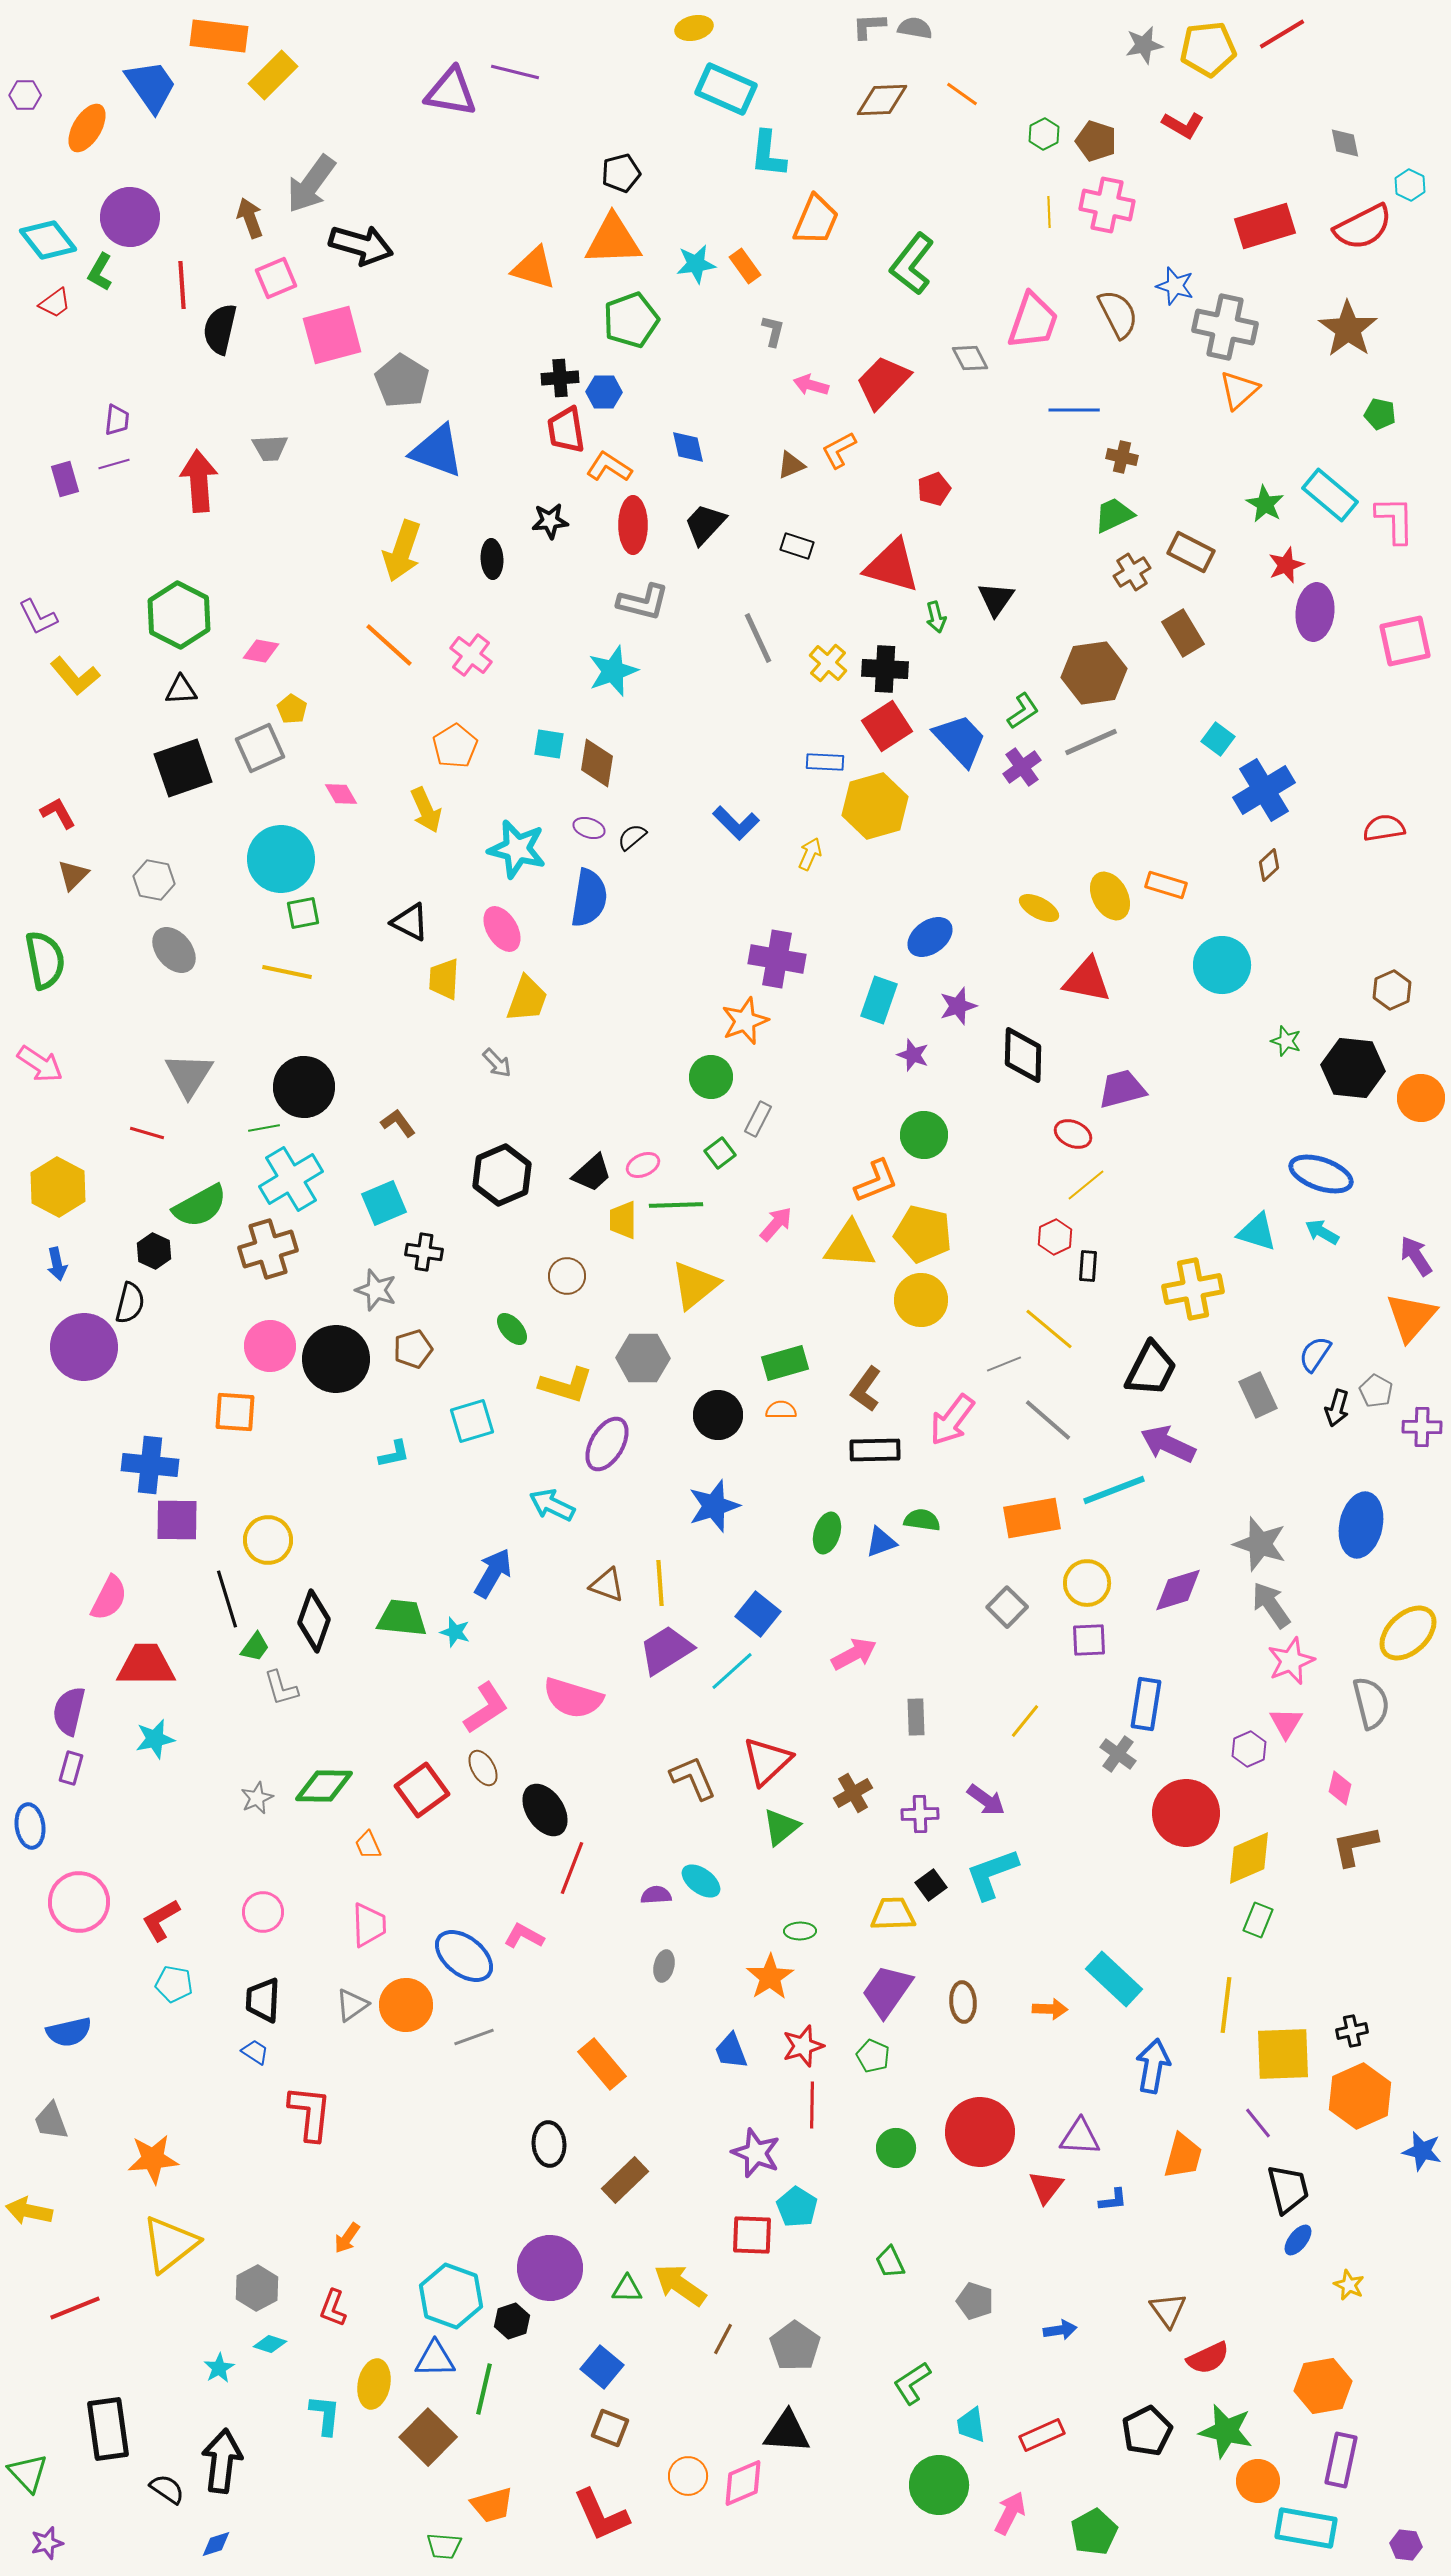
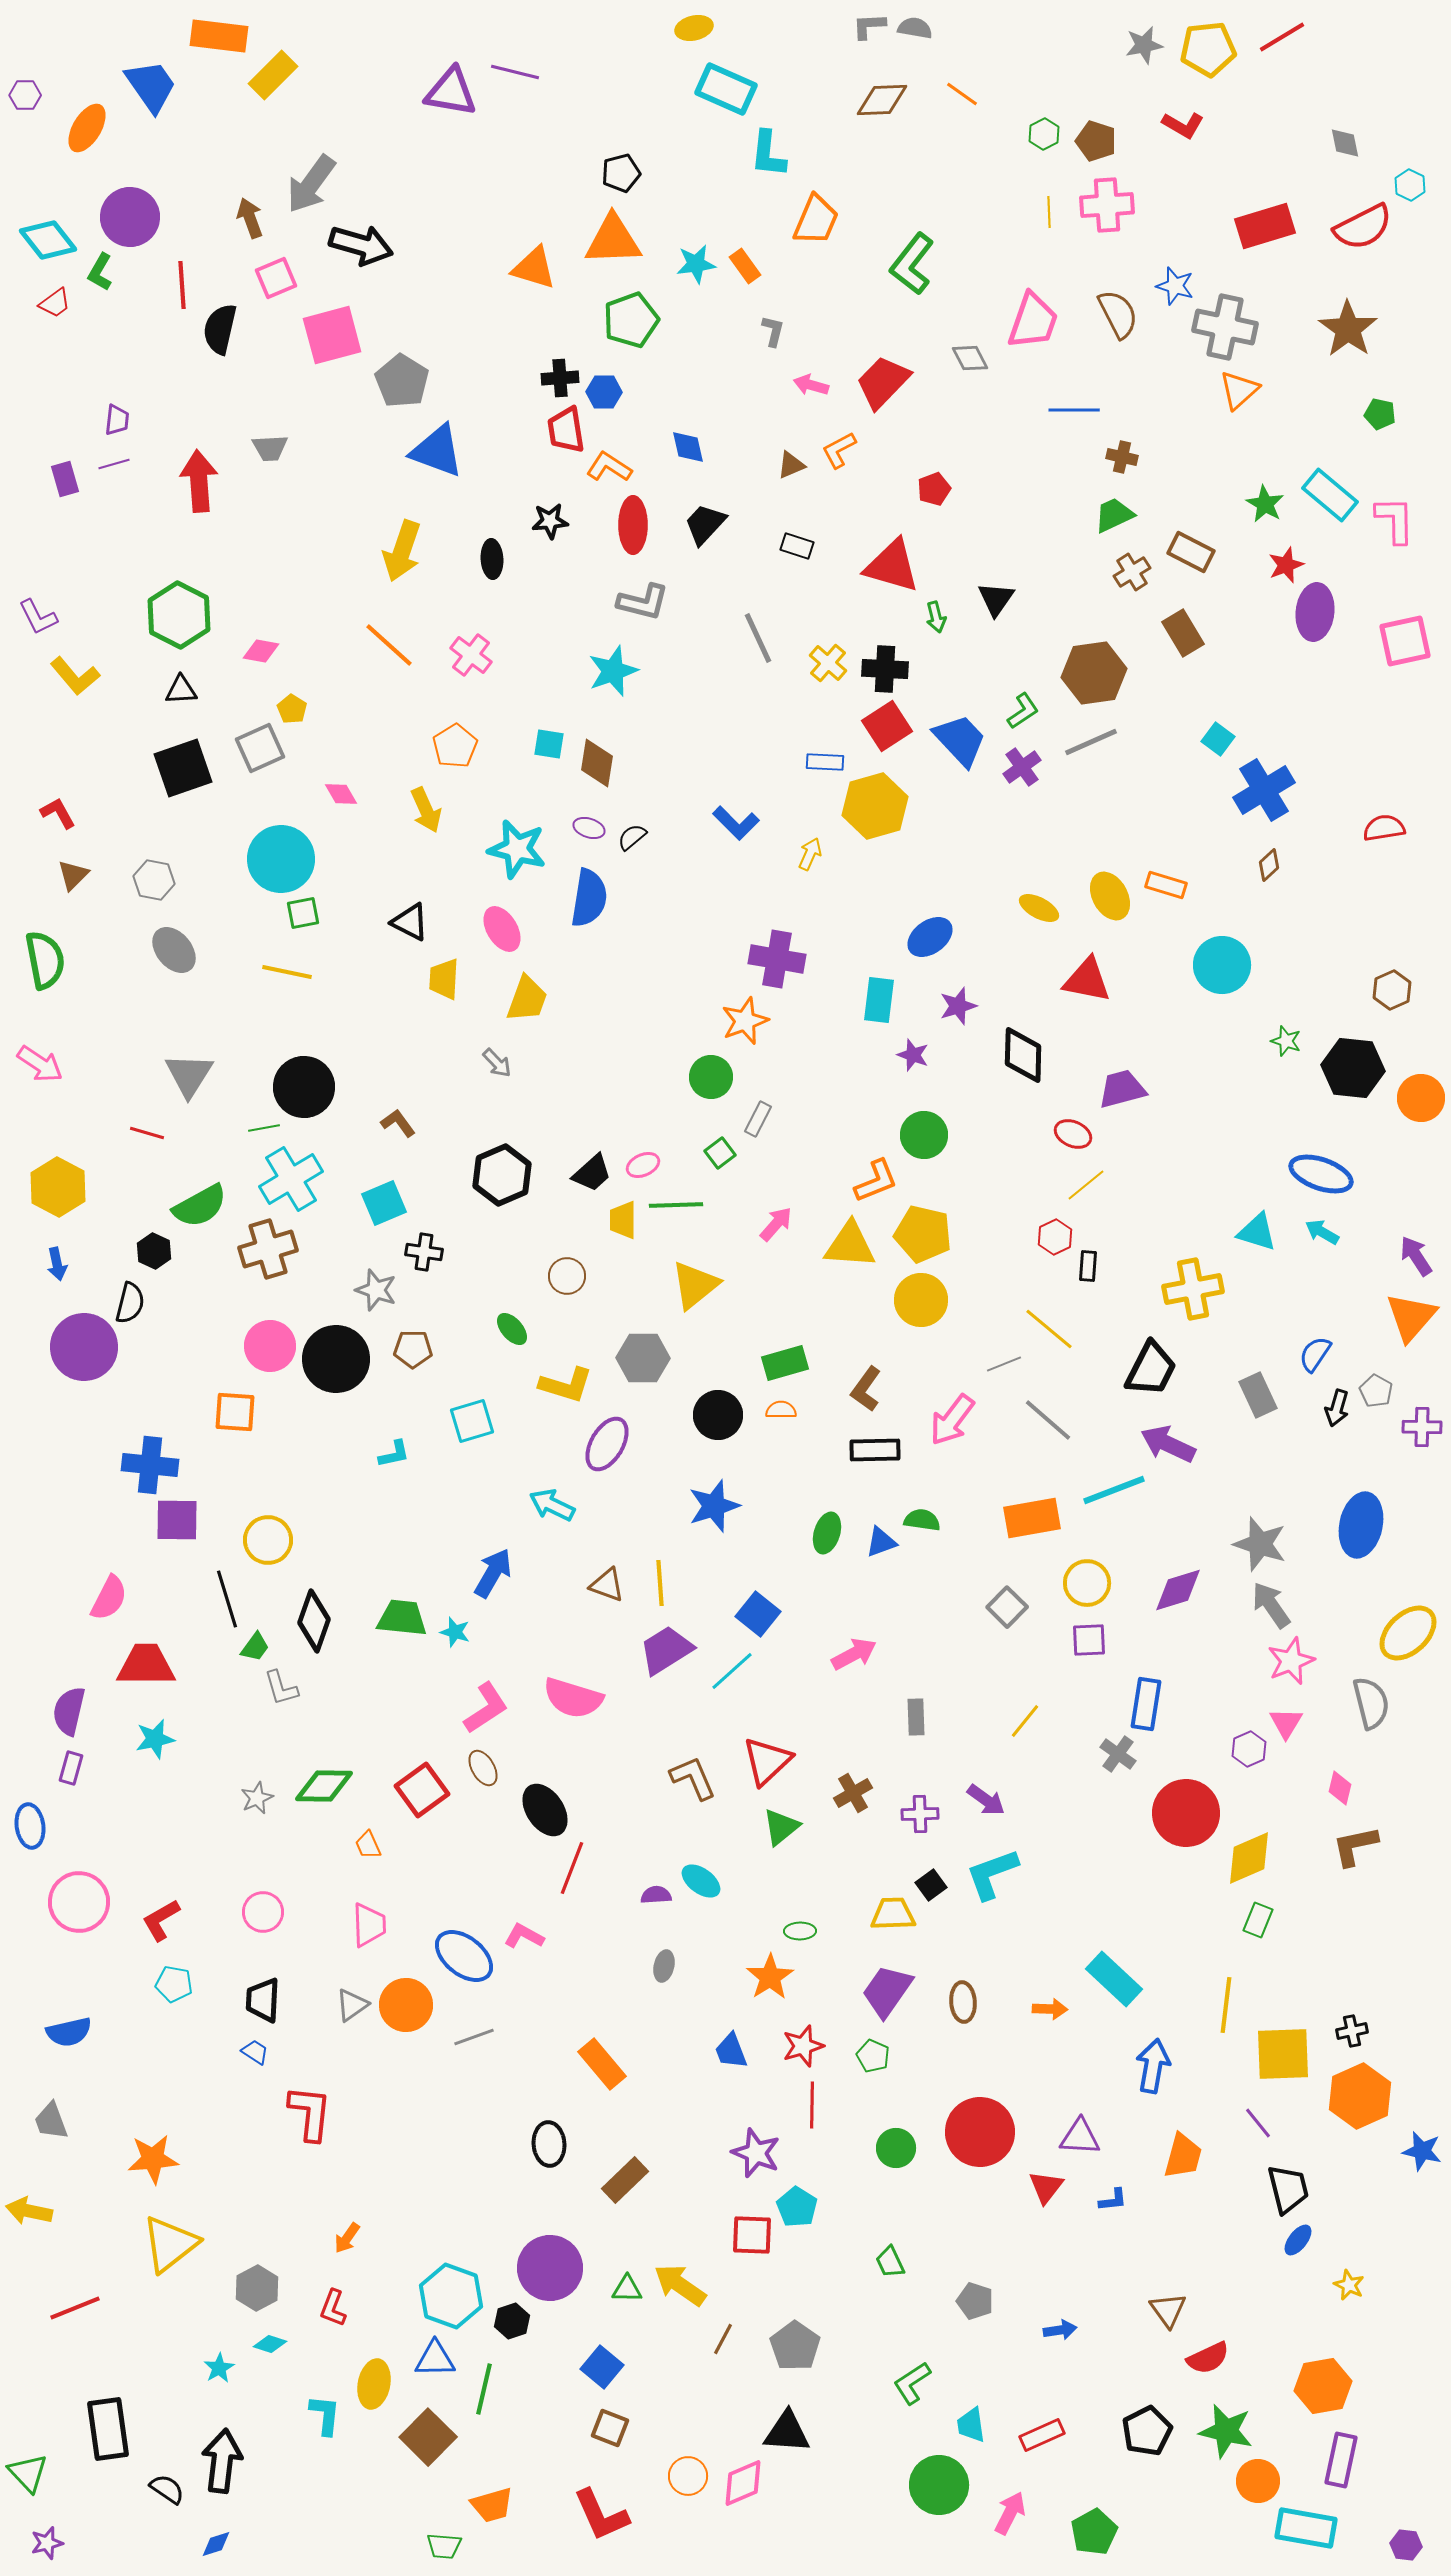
red line at (1282, 34): moved 3 px down
pink cross at (1107, 205): rotated 16 degrees counterclockwise
cyan rectangle at (879, 1000): rotated 12 degrees counterclockwise
brown pentagon at (413, 1349): rotated 18 degrees clockwise
